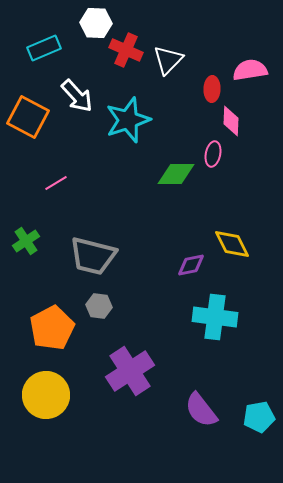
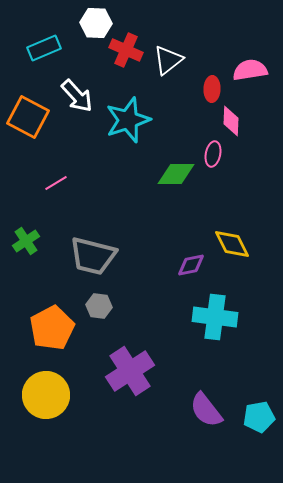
white triangle: rotated 8 degrees clockwise
purple semicircle: moved 5 px right
